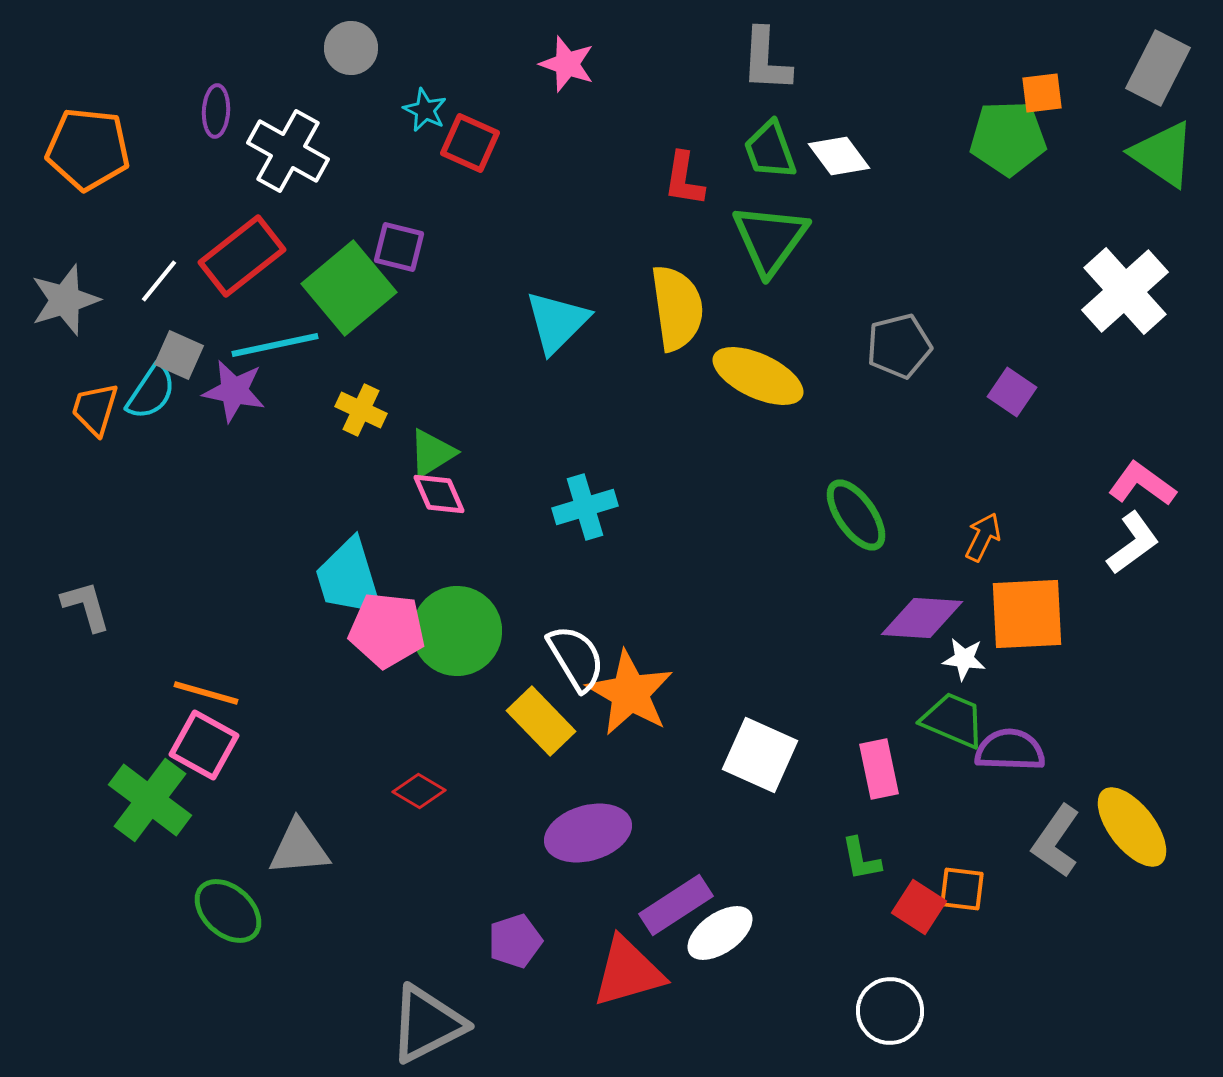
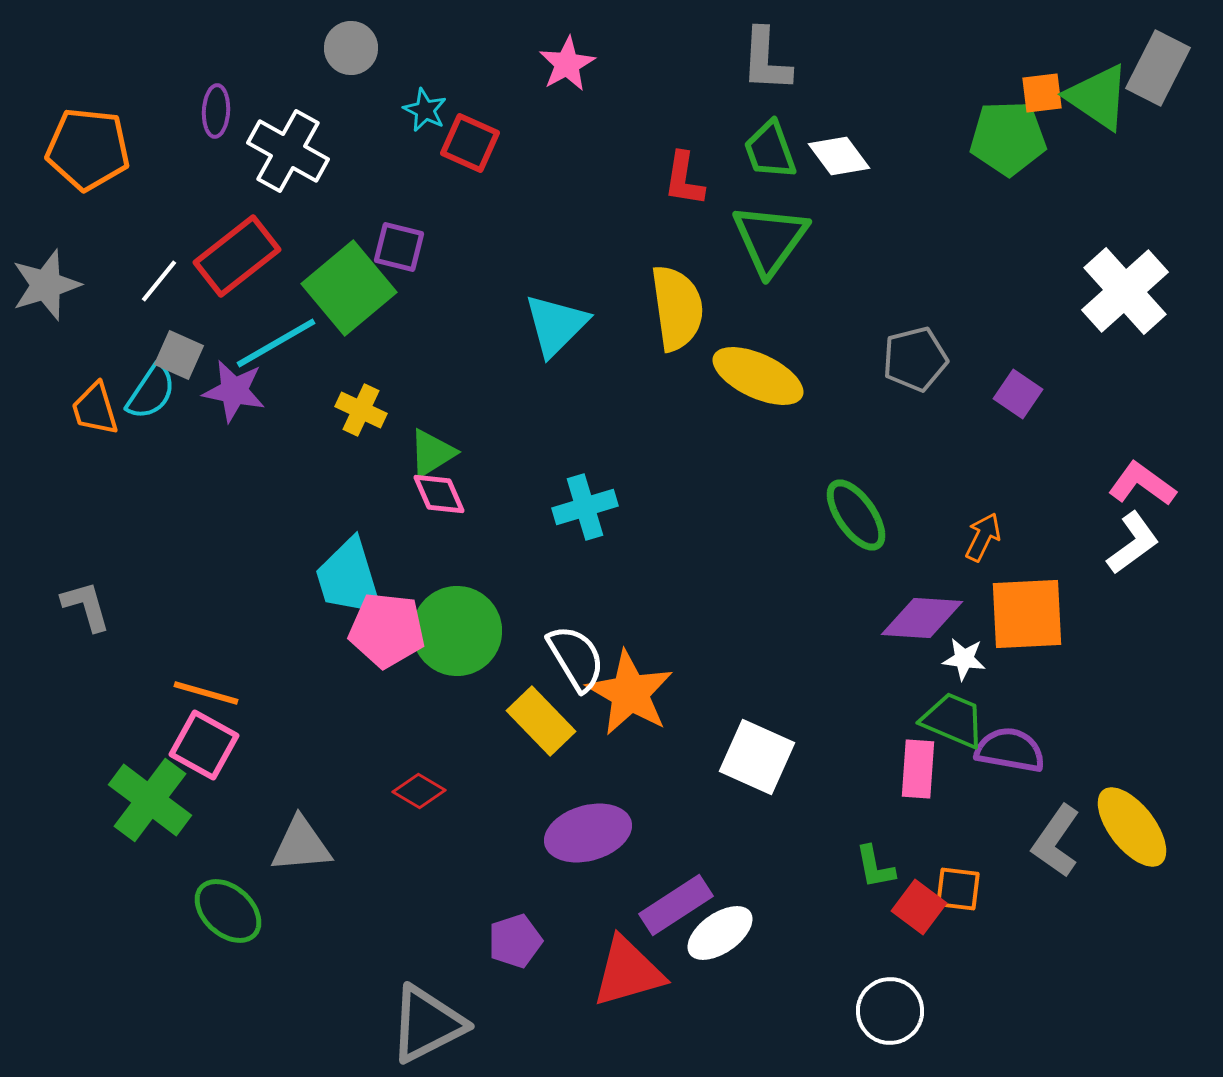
pink star at (567, 64): rotated 24 degrees clockwise
green triangle at (1163, 154): moved 65 px left, 57 px up
red rectangle at (242, 256): moved 5 px left
gray star at (65, 300): moved 19 px left, 15 px up
cyan triangle at (557, 322): moved 1 px left, 3 px down
cyan line at (275, 345): moved 1 px right, 2 px up; rotated 18 degrees counterclockwise
gray pentagon at (899, 346): moved 16 px right, 13 px down
purple square at (1012, 392): moved 6 px right, 2 px down
orange trapezoid at (95, 409): rotated 34 degrees counterclockwise
purple semicircle at (1010, 750): rotated 8 degrees clockwise
white square at (760, 755): moved 3 px left, 2 px down
pink rectangle at (879, 769): moved 39 px right; rotated 16 degrees clockwise
gray triangle at (299, 848): moved 2 px right, 3 px up
green L-shape at (861, 859): moved 14 px right, 8 px down
orange square at (962, 889): moved 4 px left
red square at (919, 907): rotated 4 degrees clockwise
